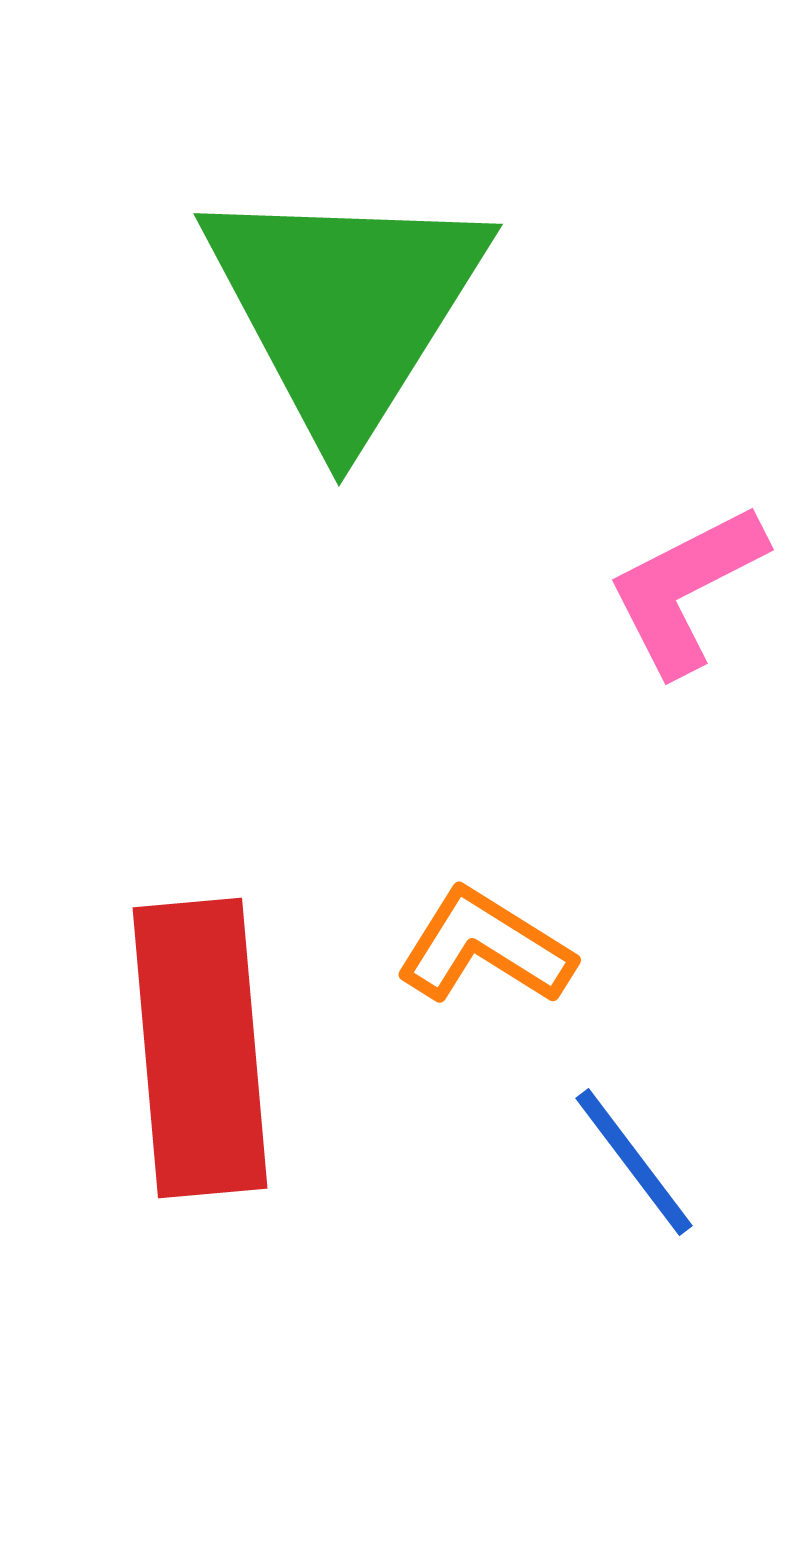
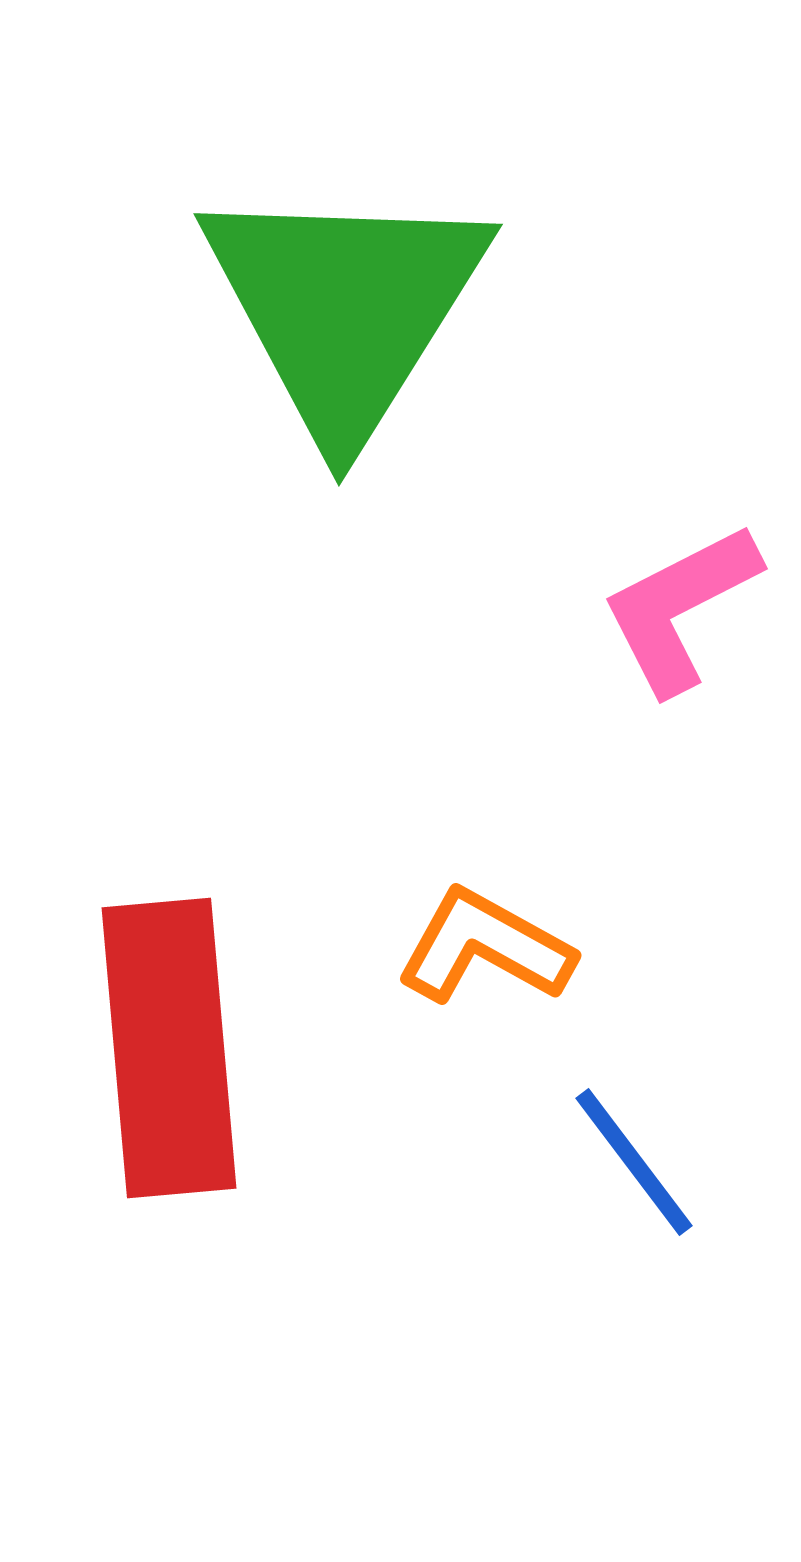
pink L-shape: moved 6 px left, 19 px down
orange L-shape: rotated 3 degrees counterclockwise
red rectangle: moved 31 px left
